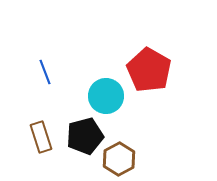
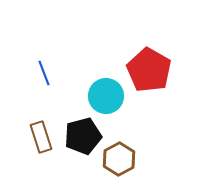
blue line: moved 1 px left, 1 px down
black pentagon: moved 2 px left
